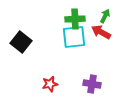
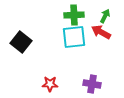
green cross: moved 1 px left, 4 px up
red star: rotated 14 degrees clockwise
